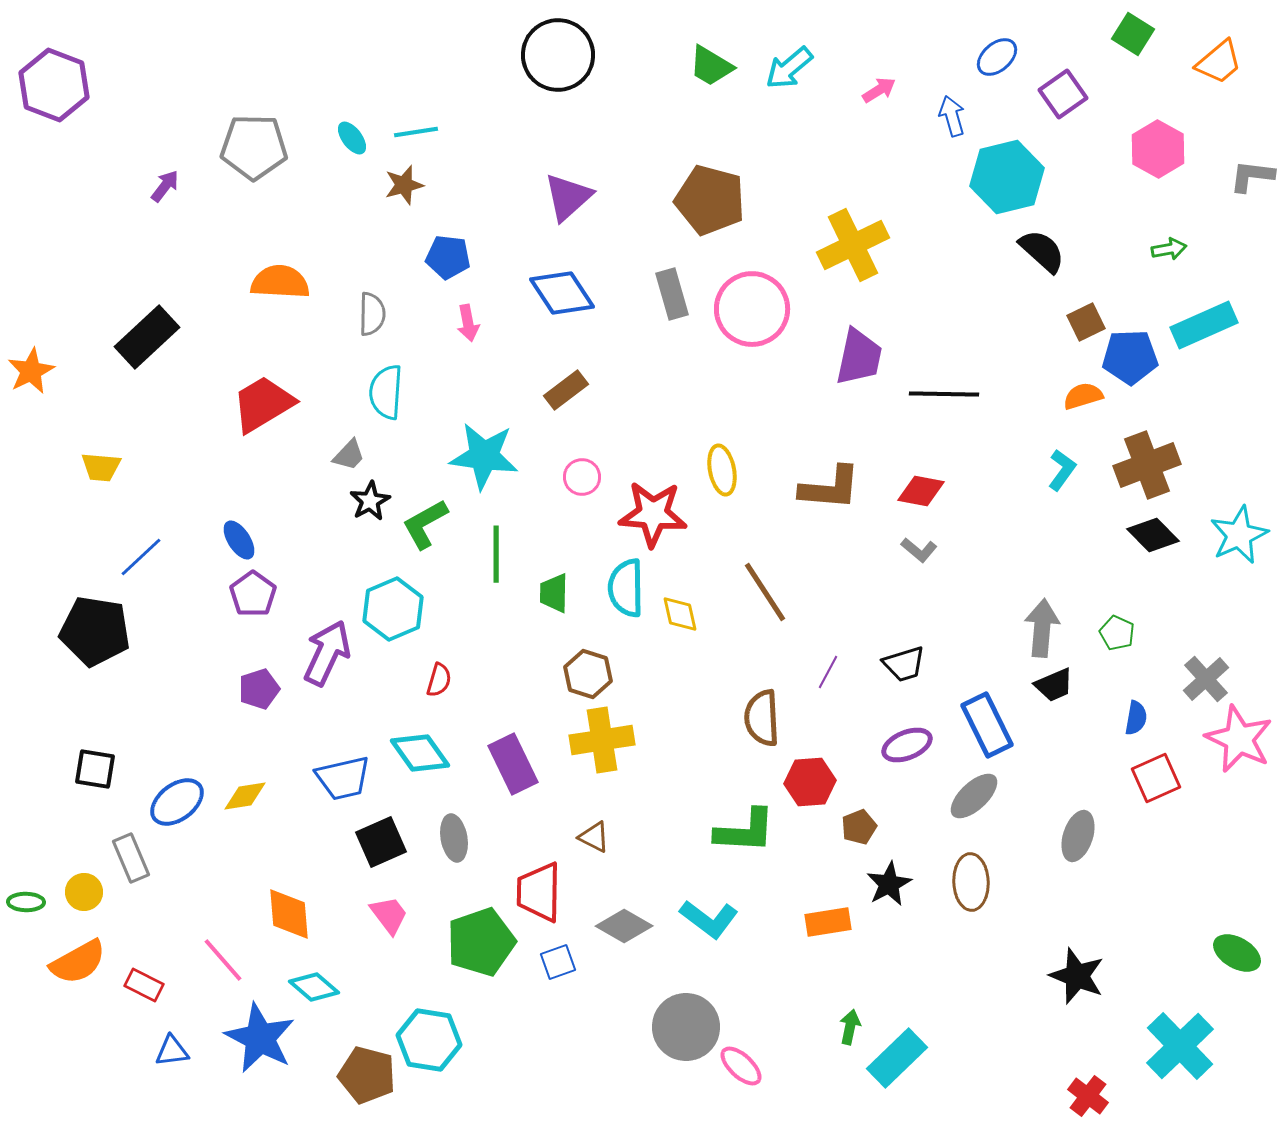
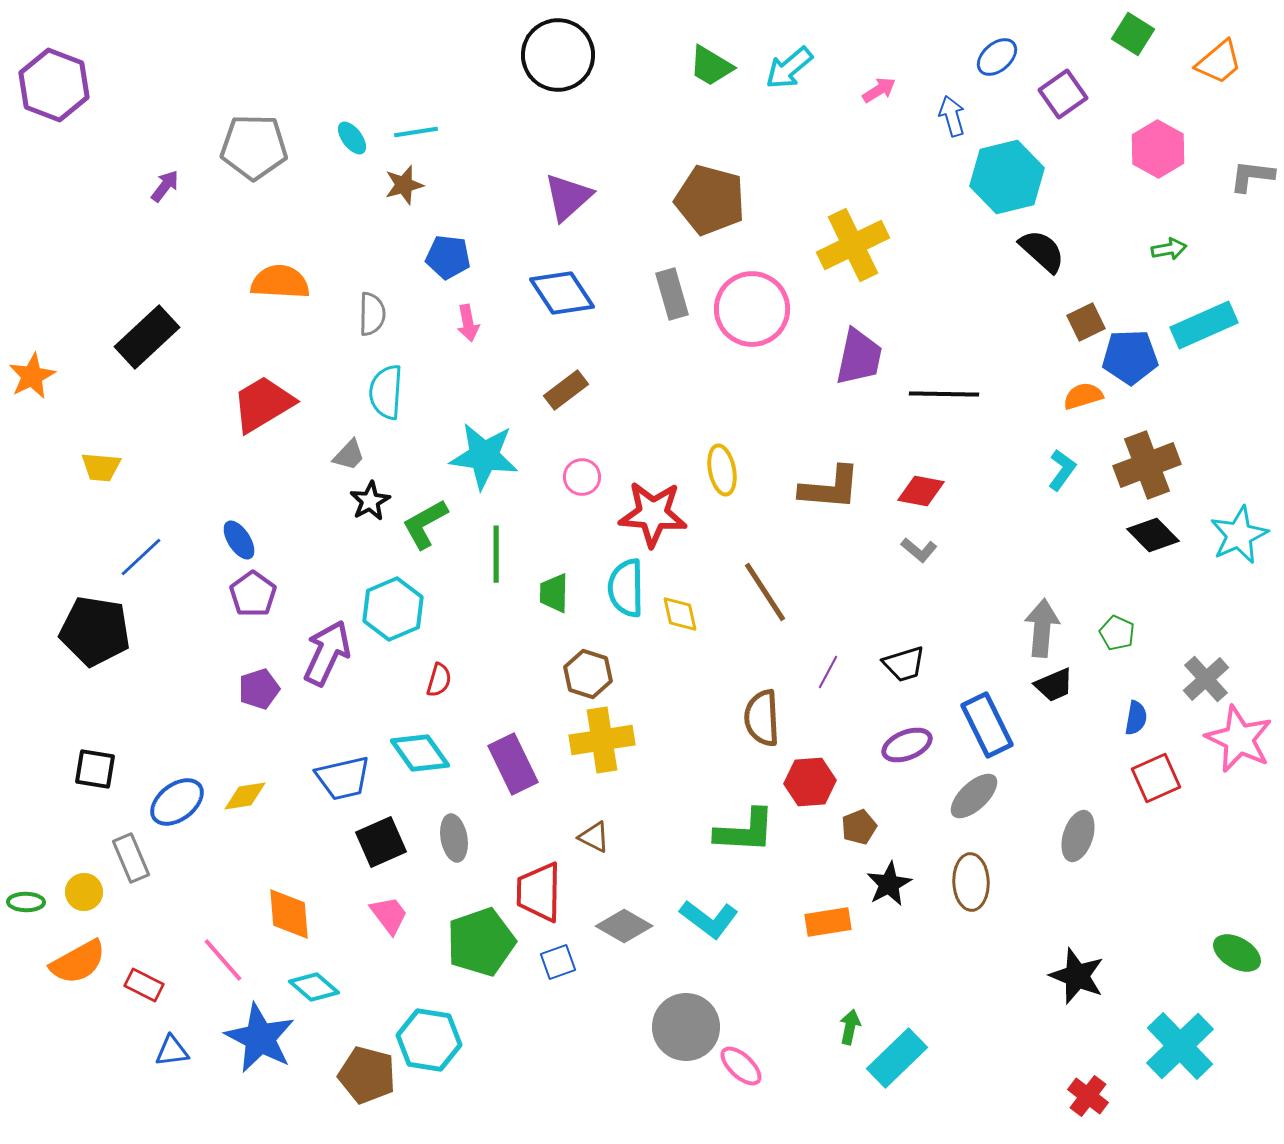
orange star at (31, 371): moved 1 px right, 5 px down
